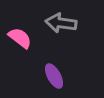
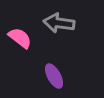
gray arrow: moved 2 px left
